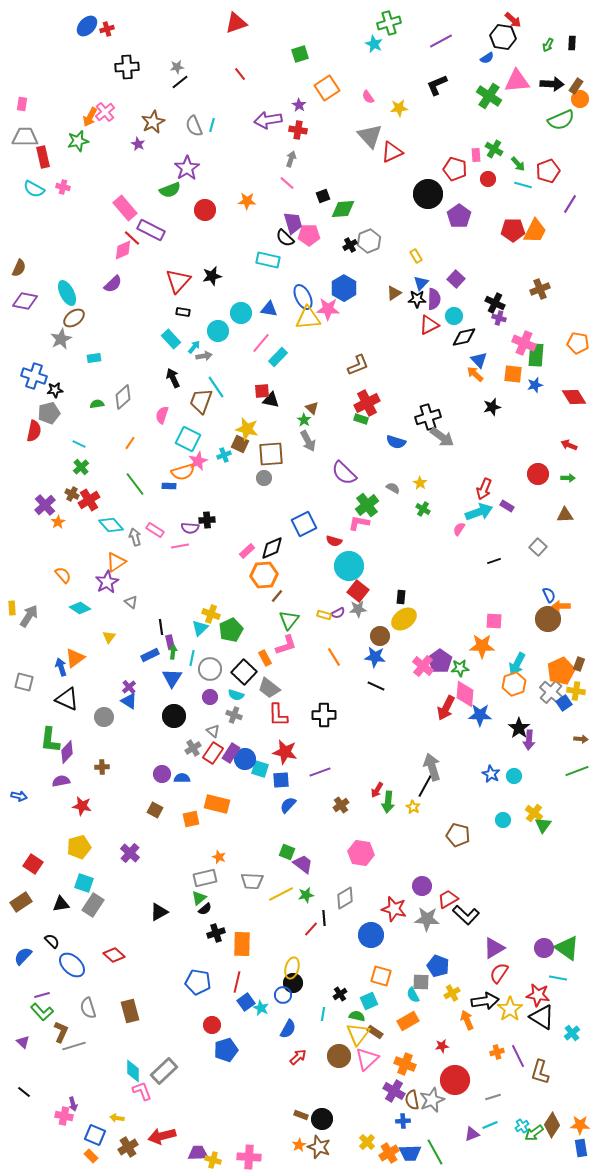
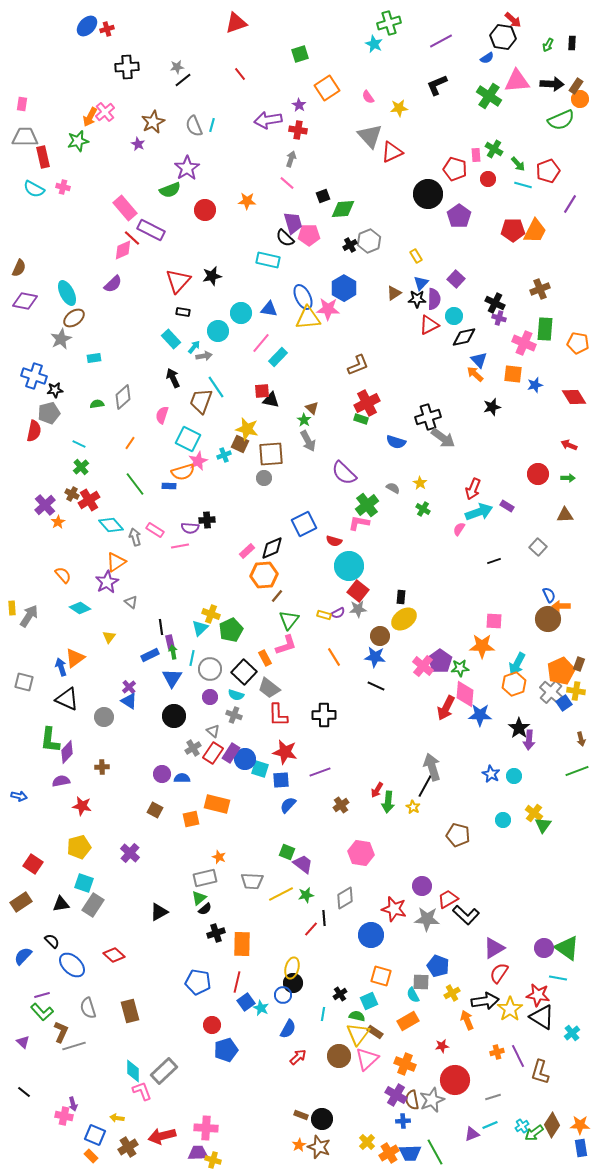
black line at (180, 82): moved 3 px right, 2 px up
green rectangle at (536, 355): moved 9 px right, 26 px up
gray arrow at (442, 437): moved 1 px right, 1 px down
red arrow at (484, 489): moved 11 px left
green arrow at (173, 652): rotated 16 degrees counterclockwise
brown arrow at (581, 739): rotated 72 degrees clockwise
purple cross at (394, 1091): moved 2 px right, 4 px down
pink cross at (249, 1157): moved 43 px left, 29 px up
